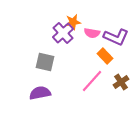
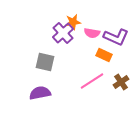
orange rectangle: moved 1 px left, 1 px up; rotated 21 degrees counterclockwise
pink line: rotated 15 degrees clockwise
